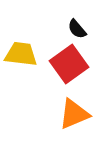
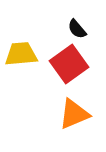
yellow trapezoid: rotated 12 degrees counterclockwise
